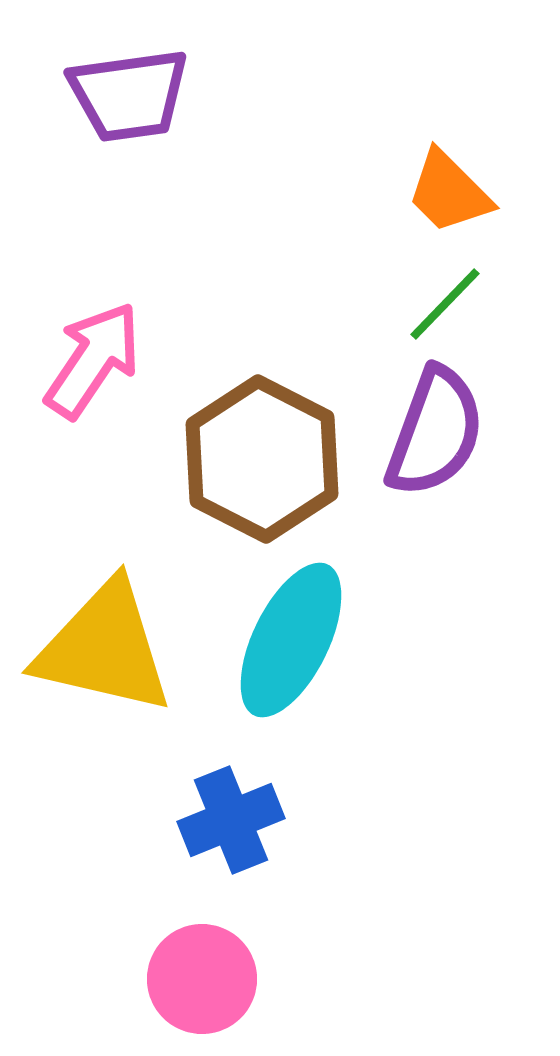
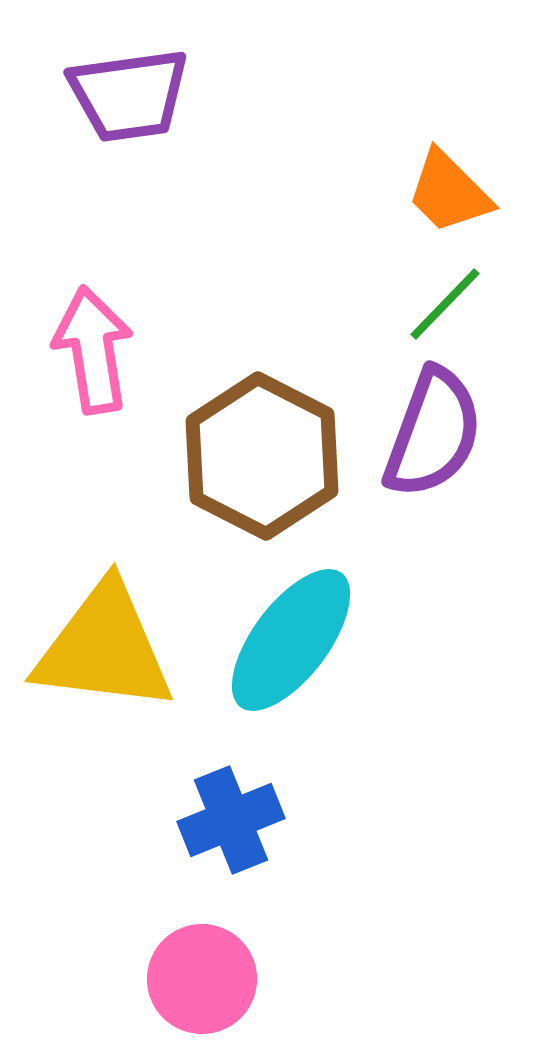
pink arrow: moved 10 px up; rotated 43 degrees counterclockwise
purple semicircle: moved 2 px left, 1 px down
brown hexagon: moved 3 px up
cyan ellipse: rotated 11 degrees clockwise
yellow triangle: rotated 6 degrees counterclockwise
